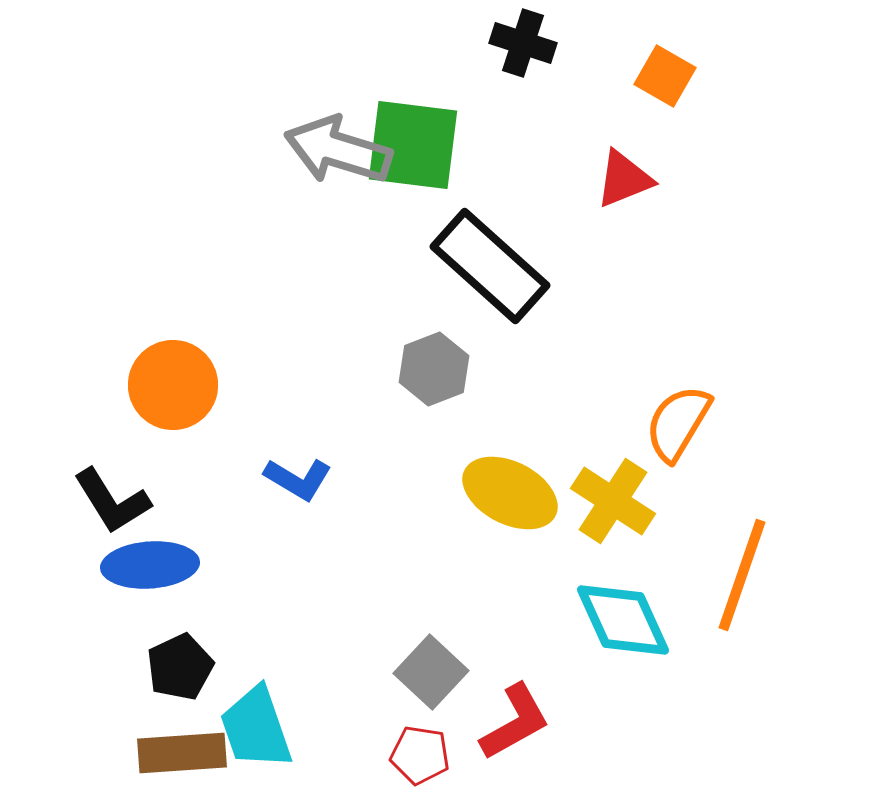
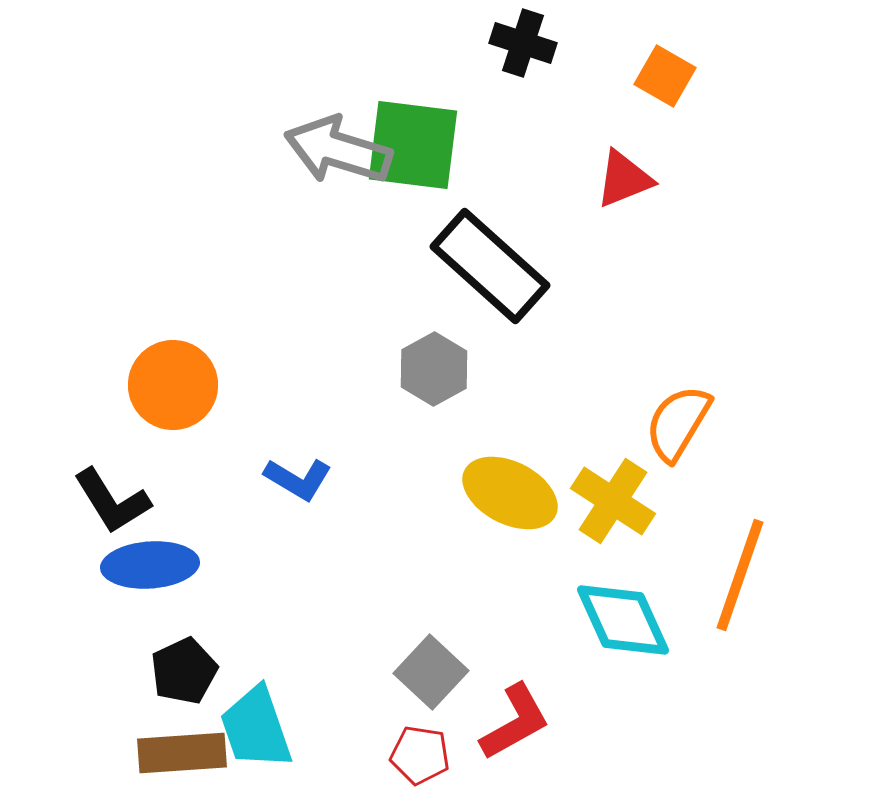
gray hexagon: rotated 8 degrees counterclockwise
orange line: moved 2 px left
black pentagon: moved 4 px right, 4 px down
